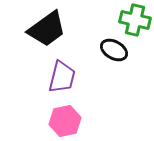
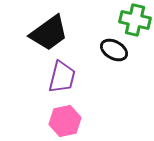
black trapezoid: moved 2 px right, 4 px down
